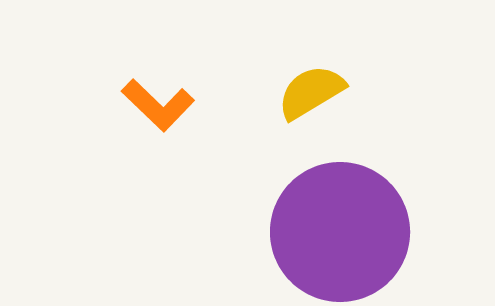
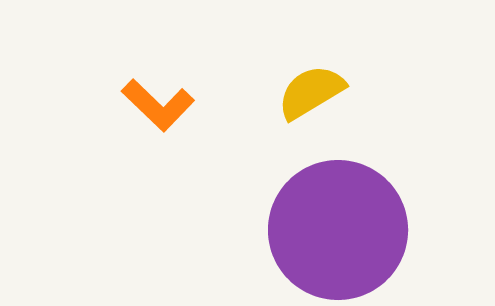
purple circle: moved 2 px left, 2 px up
